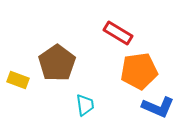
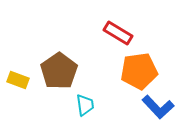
brown pentagon: moved 2 px right, 8 px down
blue L-shape: rotated 24 degrees clockwise
